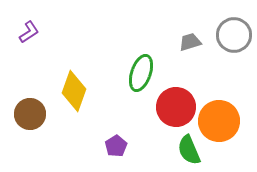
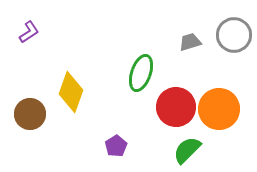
yellow diamond: moved 3 px left, 1 px down
orange circle: moved 12 px up
green semicircle: moved 2 px left; rotated 68 degrees clockwise
